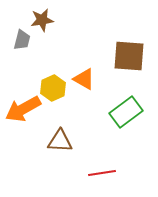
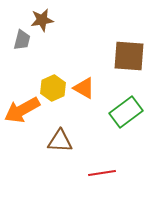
orange triangle: moved 9 px down
orange arrow: moved 1 px left, 1 px down
